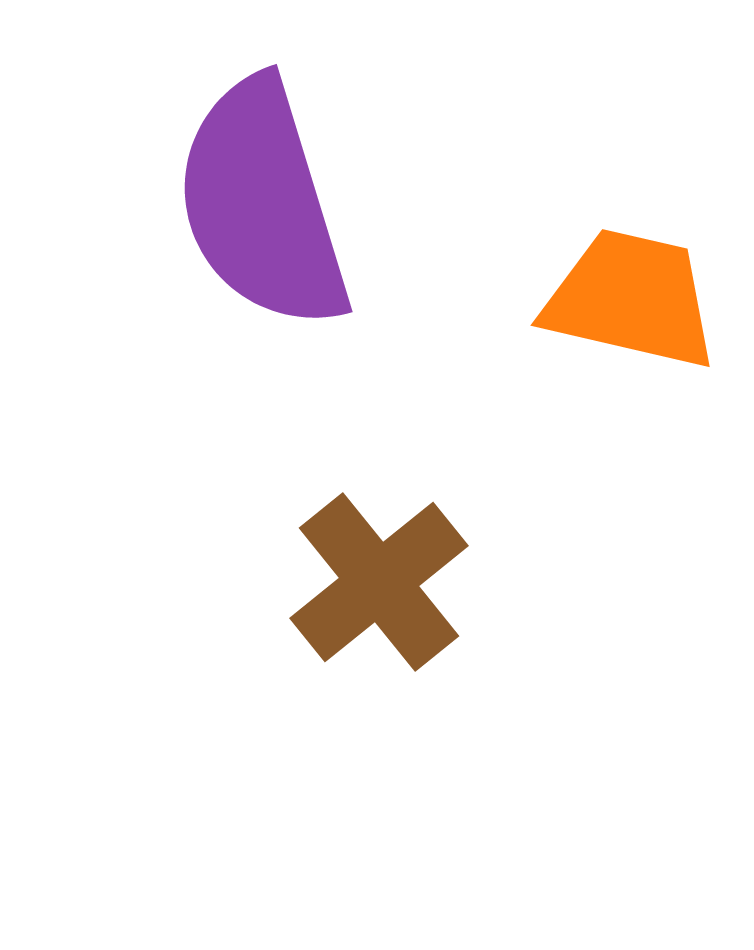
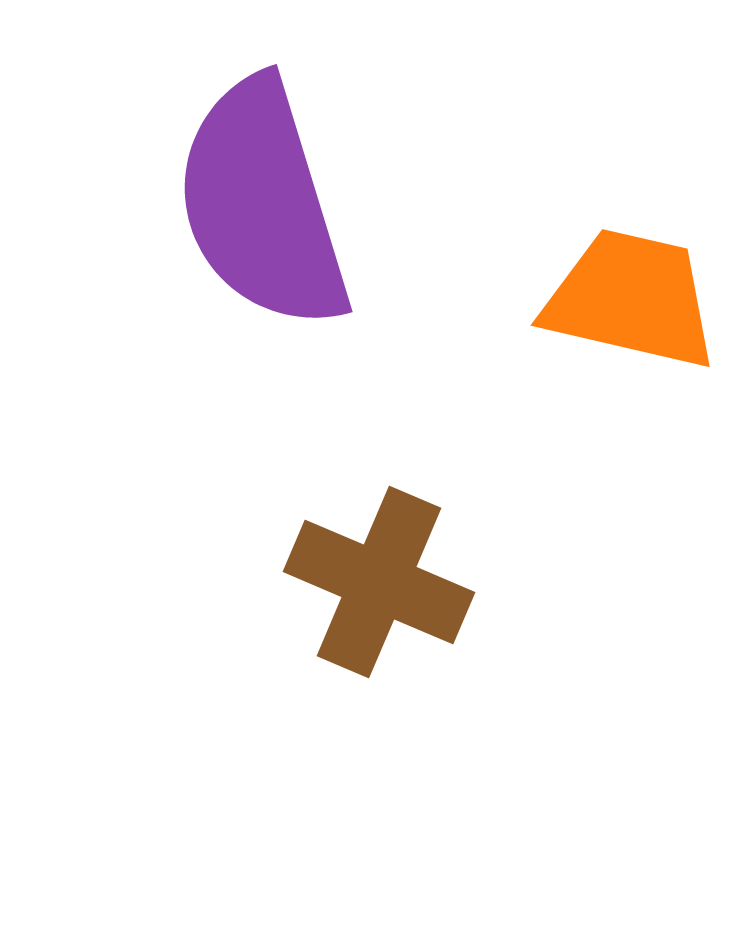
brown cross: rotated 28 degrees counterclockwise
